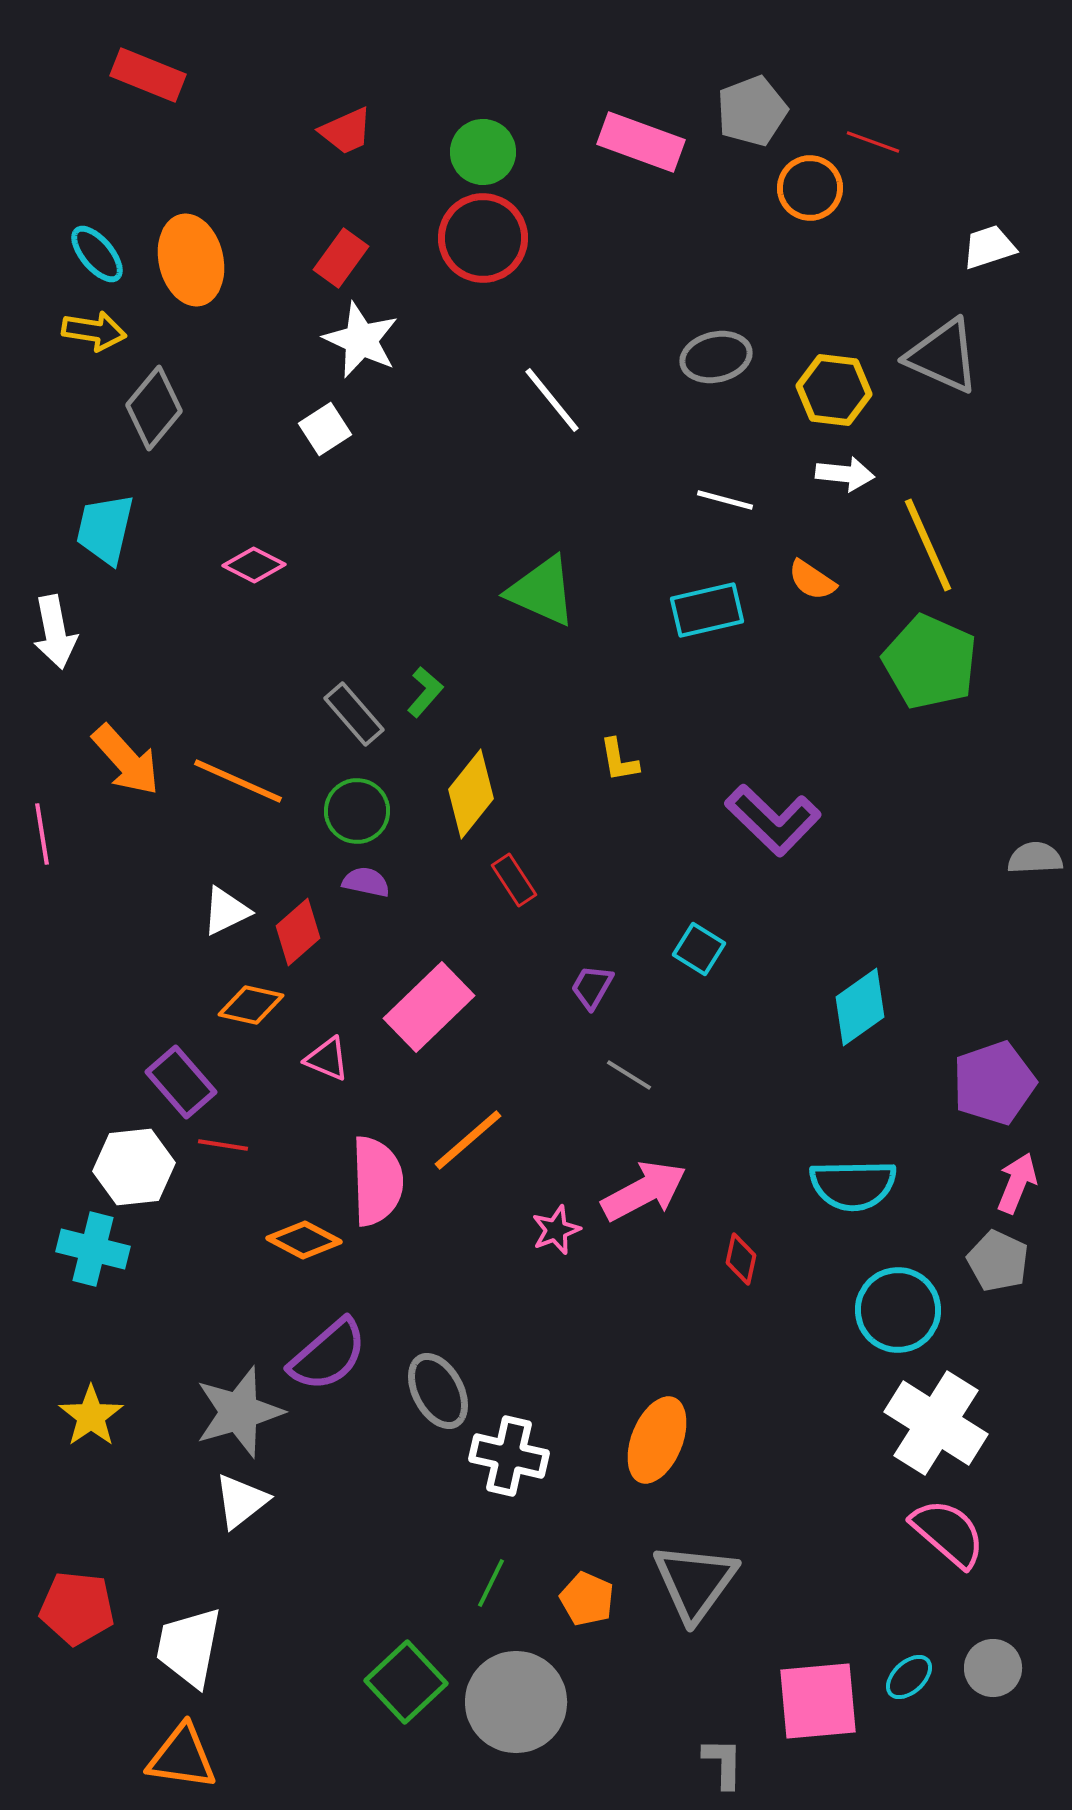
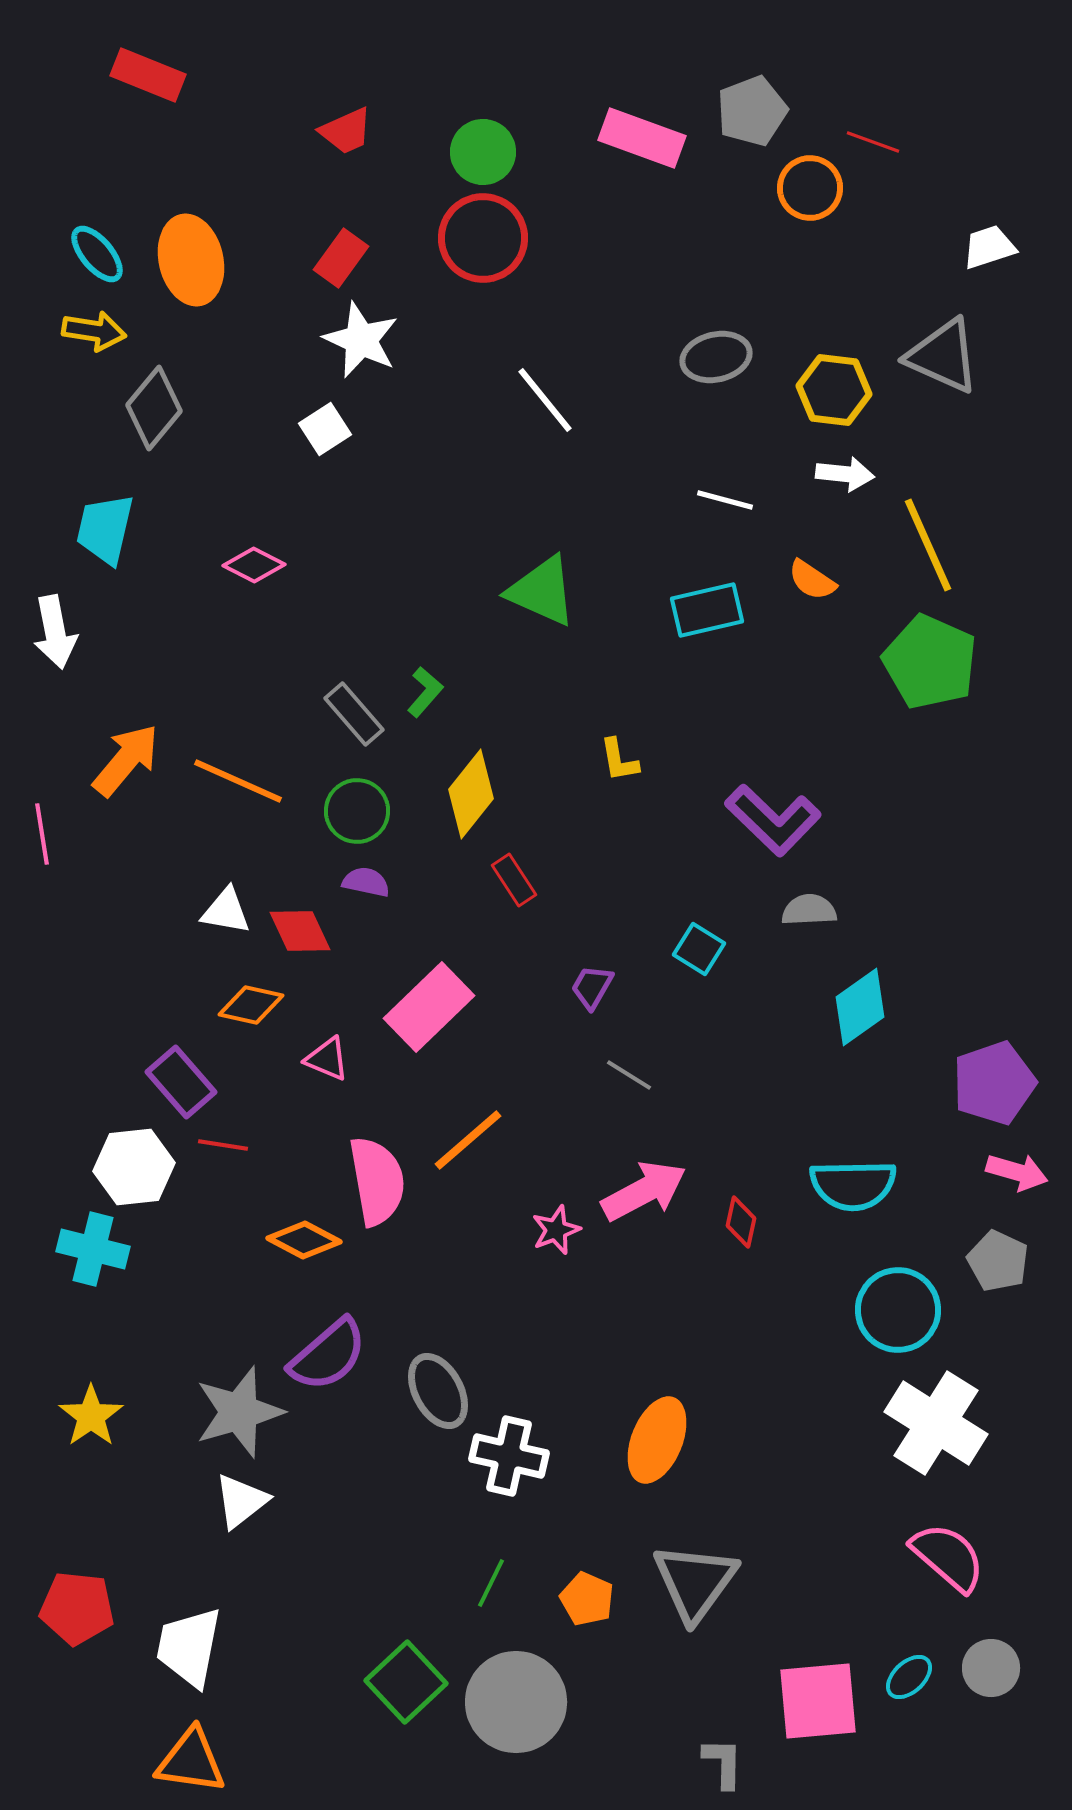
pink rectangle at (641, 142): moved 1 px right, 4 px up
white line at (552, 400): moved 7 px left
orange arrow at (126, 760): rotated 98 degrees counterclockwise
gray semicircle at (1035, 858): moved 226 px left, 52 px down
white triangle at (226, 911): rotated 36 degrees clockwise
red diamond at (298, 932): moved 2 px right, 1 px up; rotated 74 degrees counterclockwise
pink semicircle at (377, 1181): rotated 8 degrees counterclockwise
pink arrow at (1017, 1183): moved 11 px up; rotated 84 degrees clockwise
red diamond at (741, 1259): moved 37 px up
pink semicircle at (948, 1533): moved 24 px down
gray circle at (993, 1668): moved 2 px left
orange triangle at (182, 1757): moved 9 px right, 4 px down
